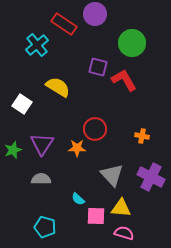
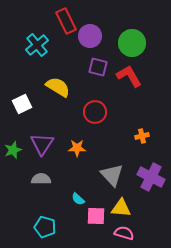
purple circle: moved 5 px left, 22 px down
red rectangle: moved 2 px right, 3 px up; rotated 30 degrees clockwise
red L-shape: moved 5 px right, 4 px up
white square: rotated 30 degrees clockwise
red circle: moved 17 px up
orange cross: rotated 24 degrees counterclockwise
